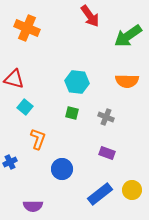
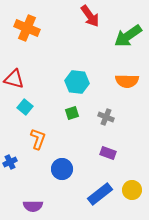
green square: rotated 32 degrees counterclockwise
purple rectangle: moved 1 px right
